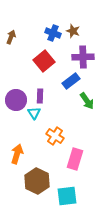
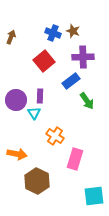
orange arrow: rotated 84 degrees clockwise
cyan square: moved 27 px right
